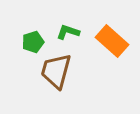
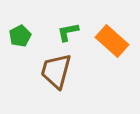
green L-shape: rotated 30 degrees counterclockwise
green pentagon: moved 13 px left, 6 px up; rotated 10 degrees counterclockwise
